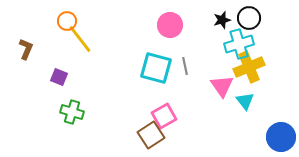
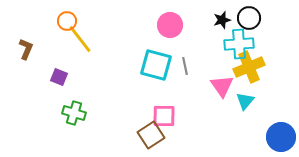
cyan cross: rotated 12 degrees clockwise
cyan square: moved 3 px up
cyan triangle: rotated 18 degrees clockwise
green cross: moved 2 px right, 1 px down
pink square: rotated 30 degrees clockwise
